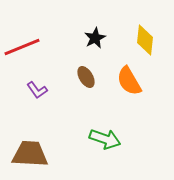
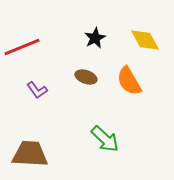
yellow diamond: rotated 36 degrees counterclockwise
brown ellipse: rotated 40 degrees counterclockwise
green arrow: rotated 24 degrees clockwise
